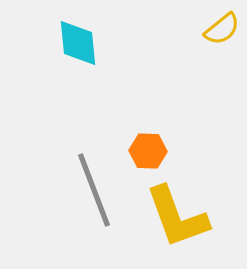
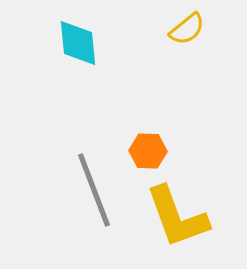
yellow semicircle: moved 35 px left
